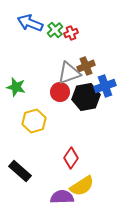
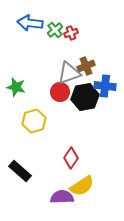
blue arrow: rotated 15 degrees counterclockwise
blue cross: rotated 25 degrees clockwise
black hexagon: moved 1 px left
